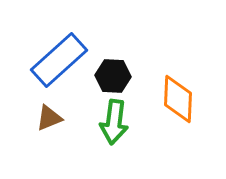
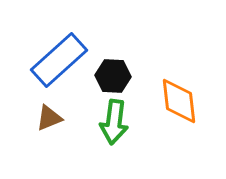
orange diamond: moved 1 px right, 2 px down; rotated 9 degrees counterclockwise
